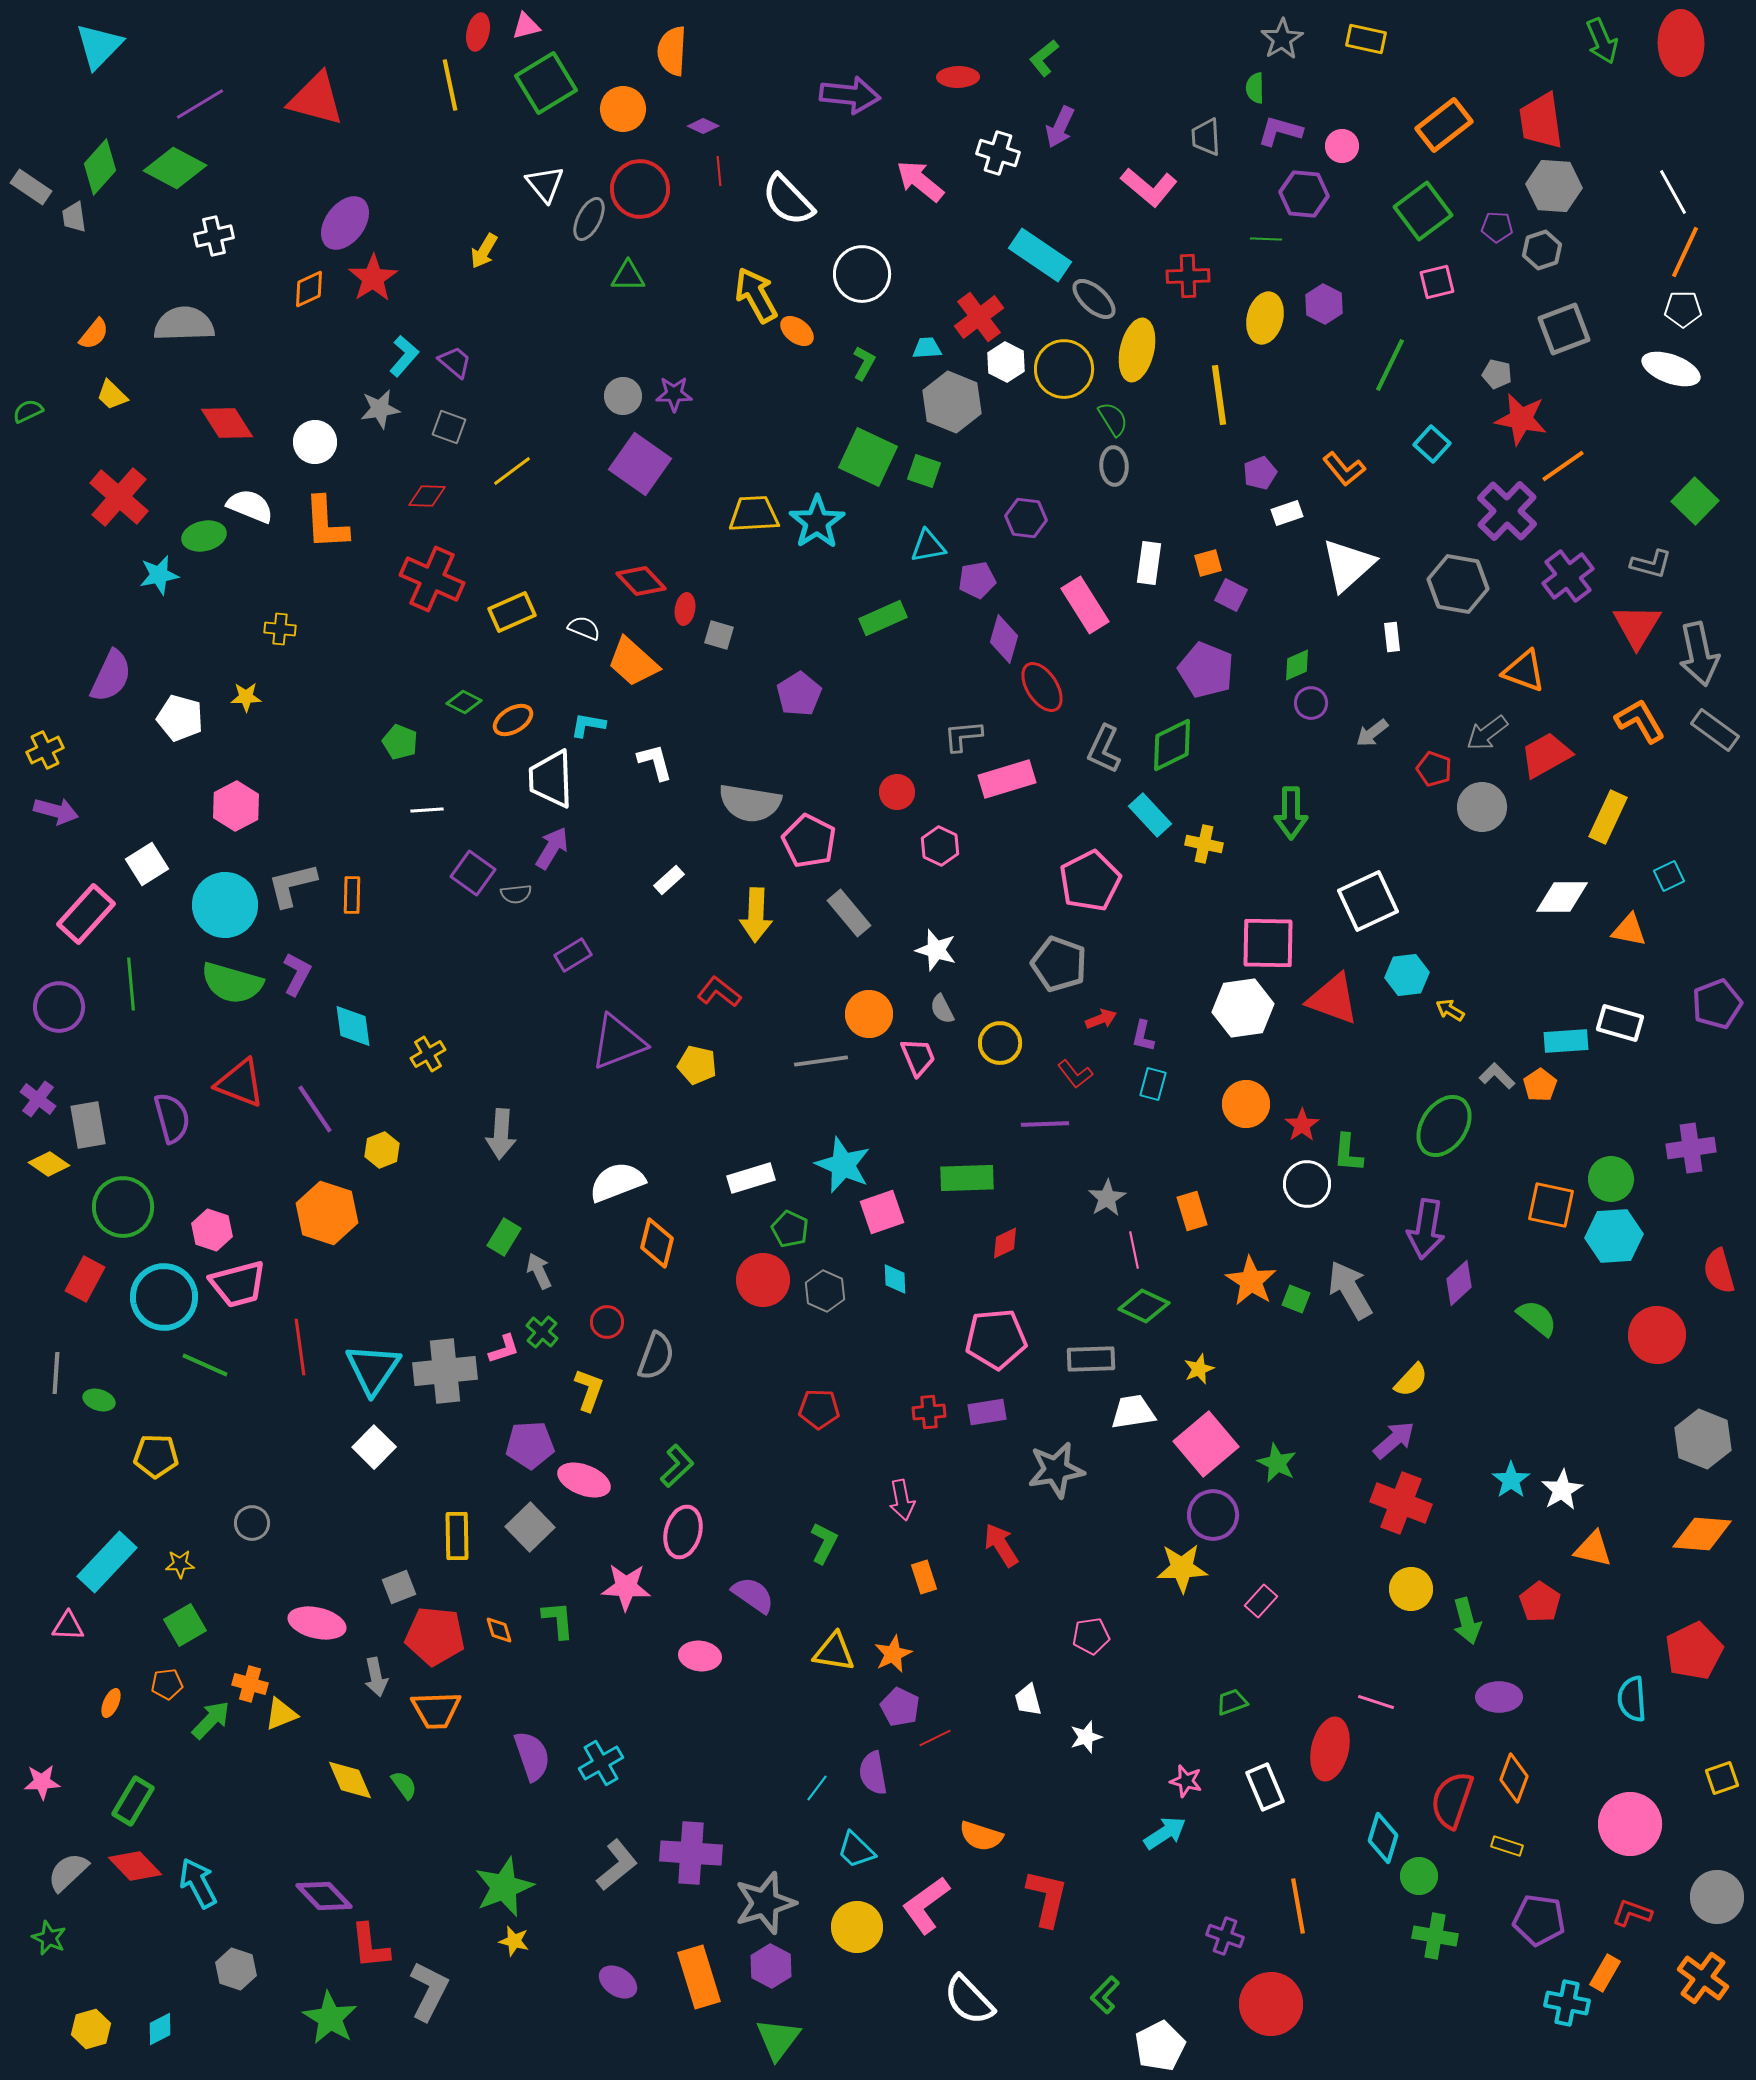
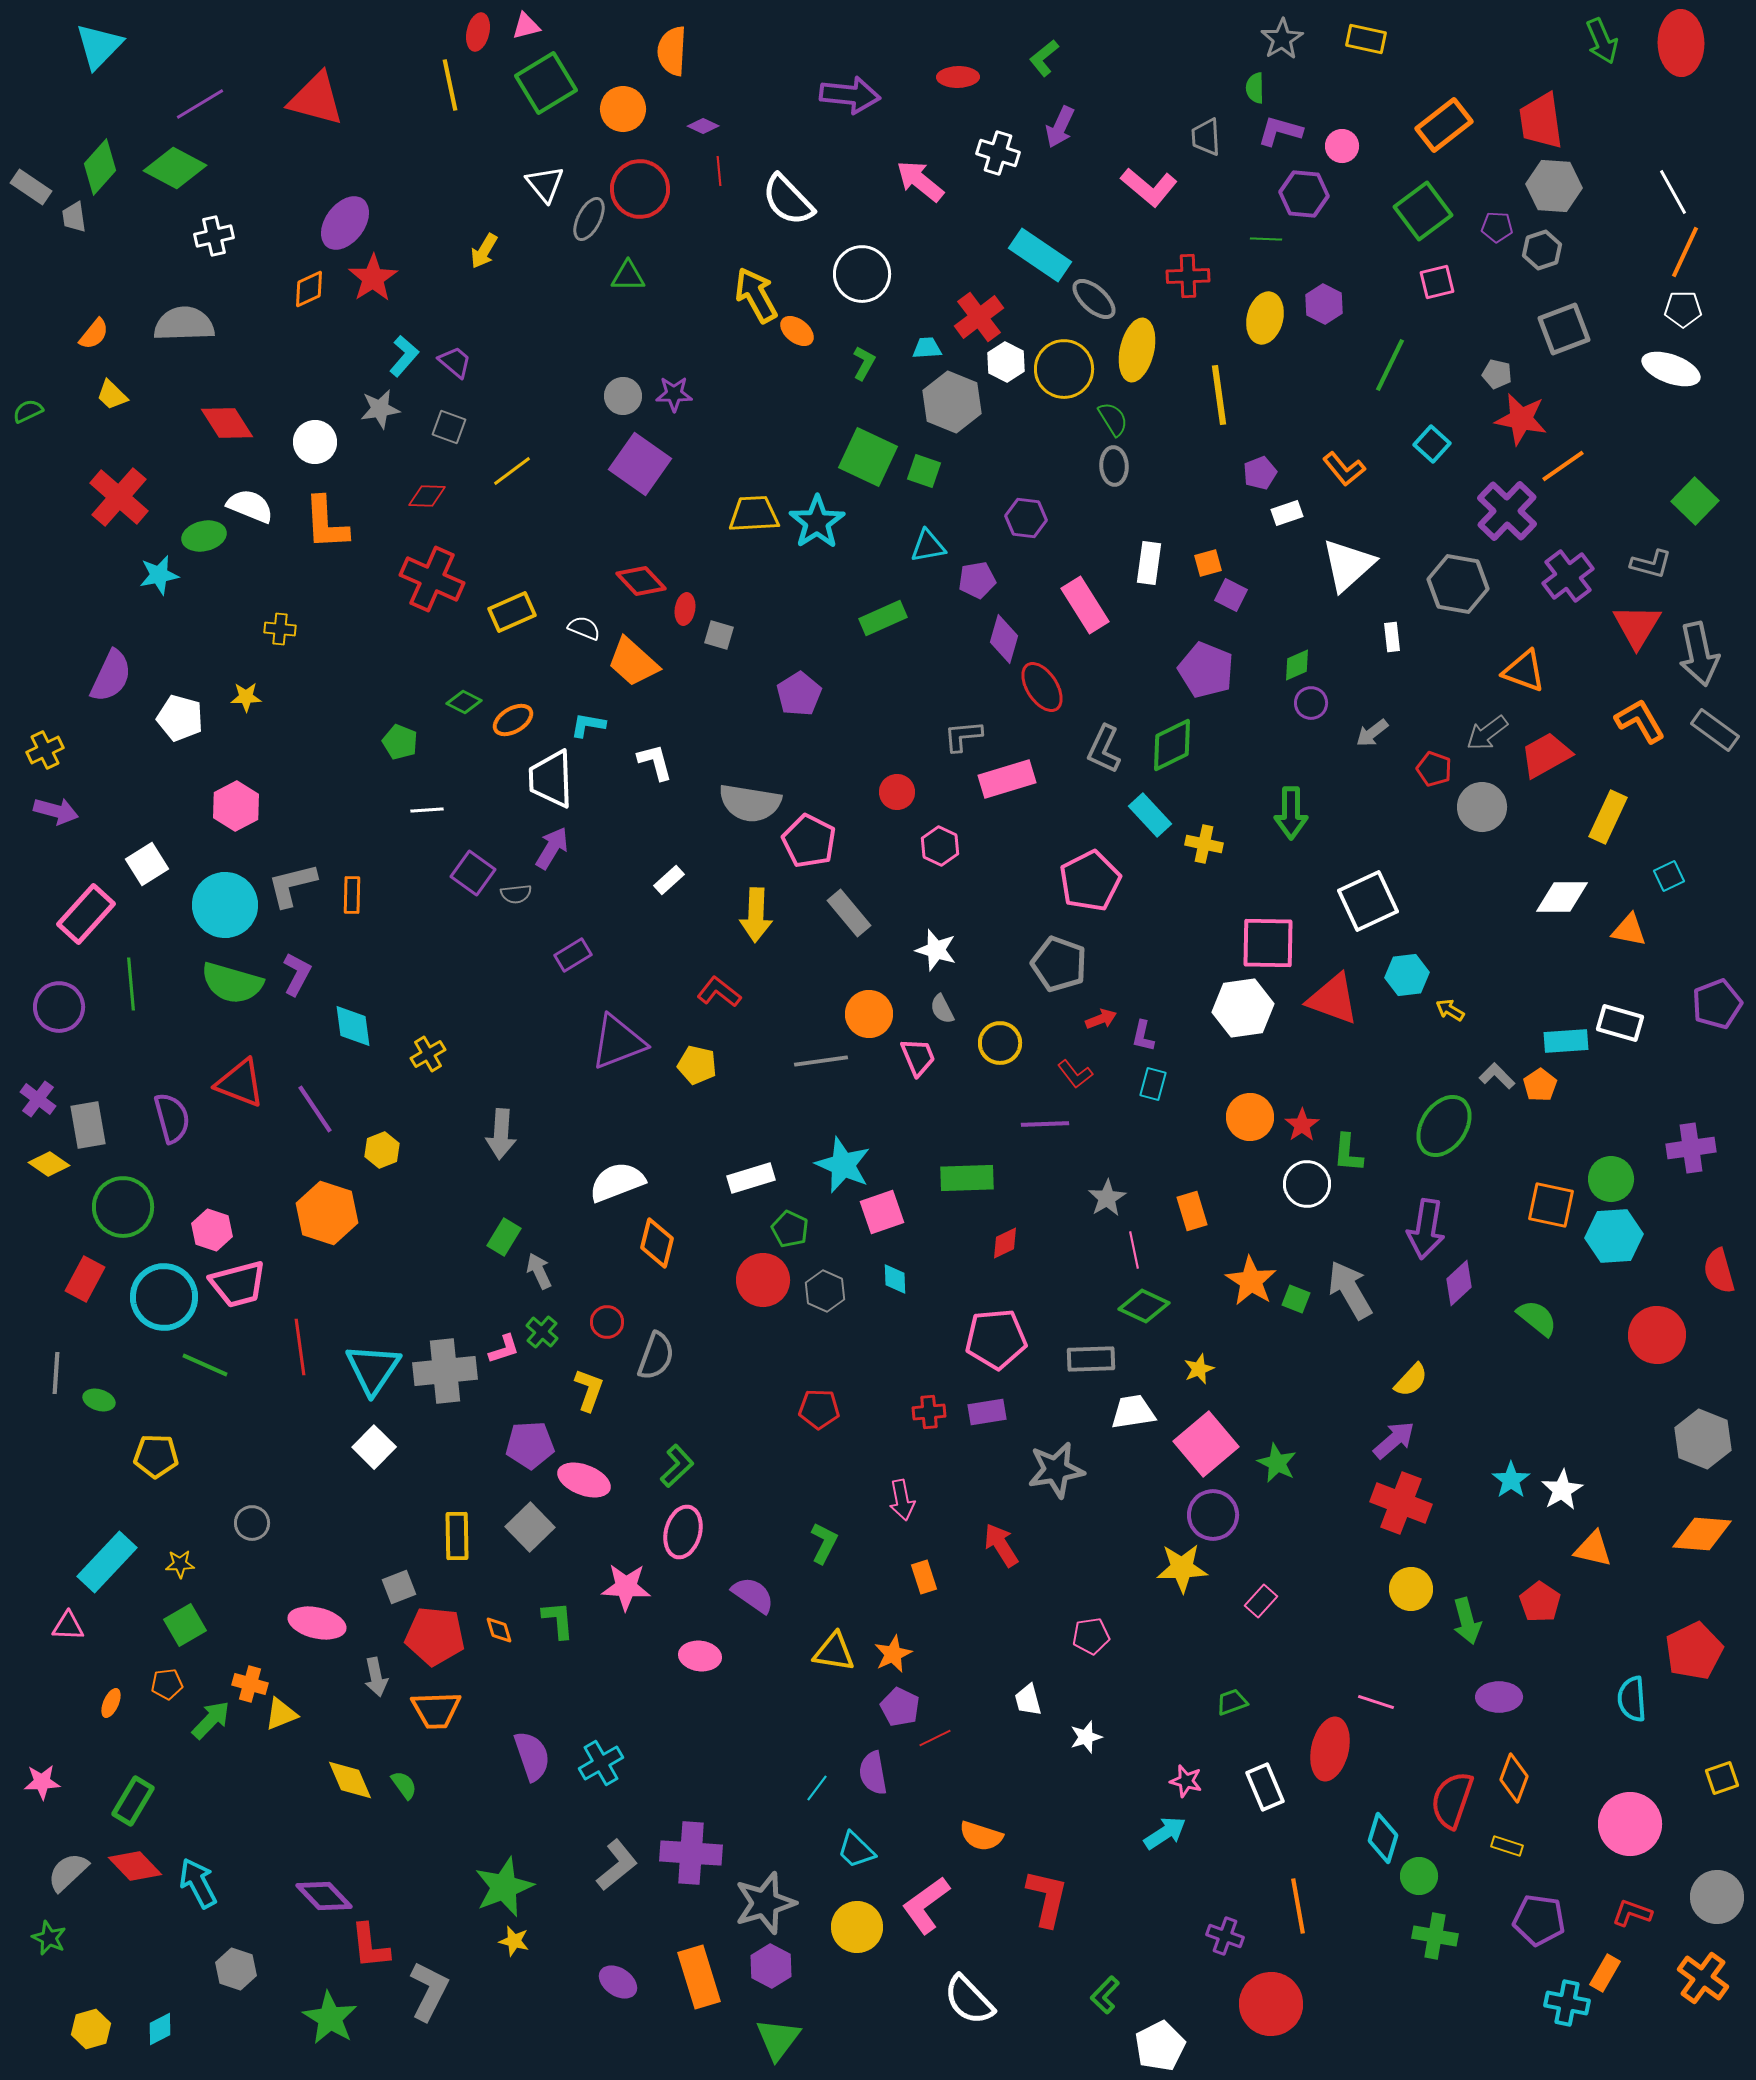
orange circle at (1246, 1104): moved 4 px right, 13 px down
